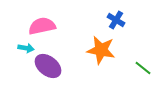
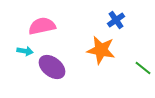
blue cross: rotated 24 degrees clockwise
cyan arrow: moved 1 px left, 3 px down
purple ellipse: moved 4 px right, 1 px down
